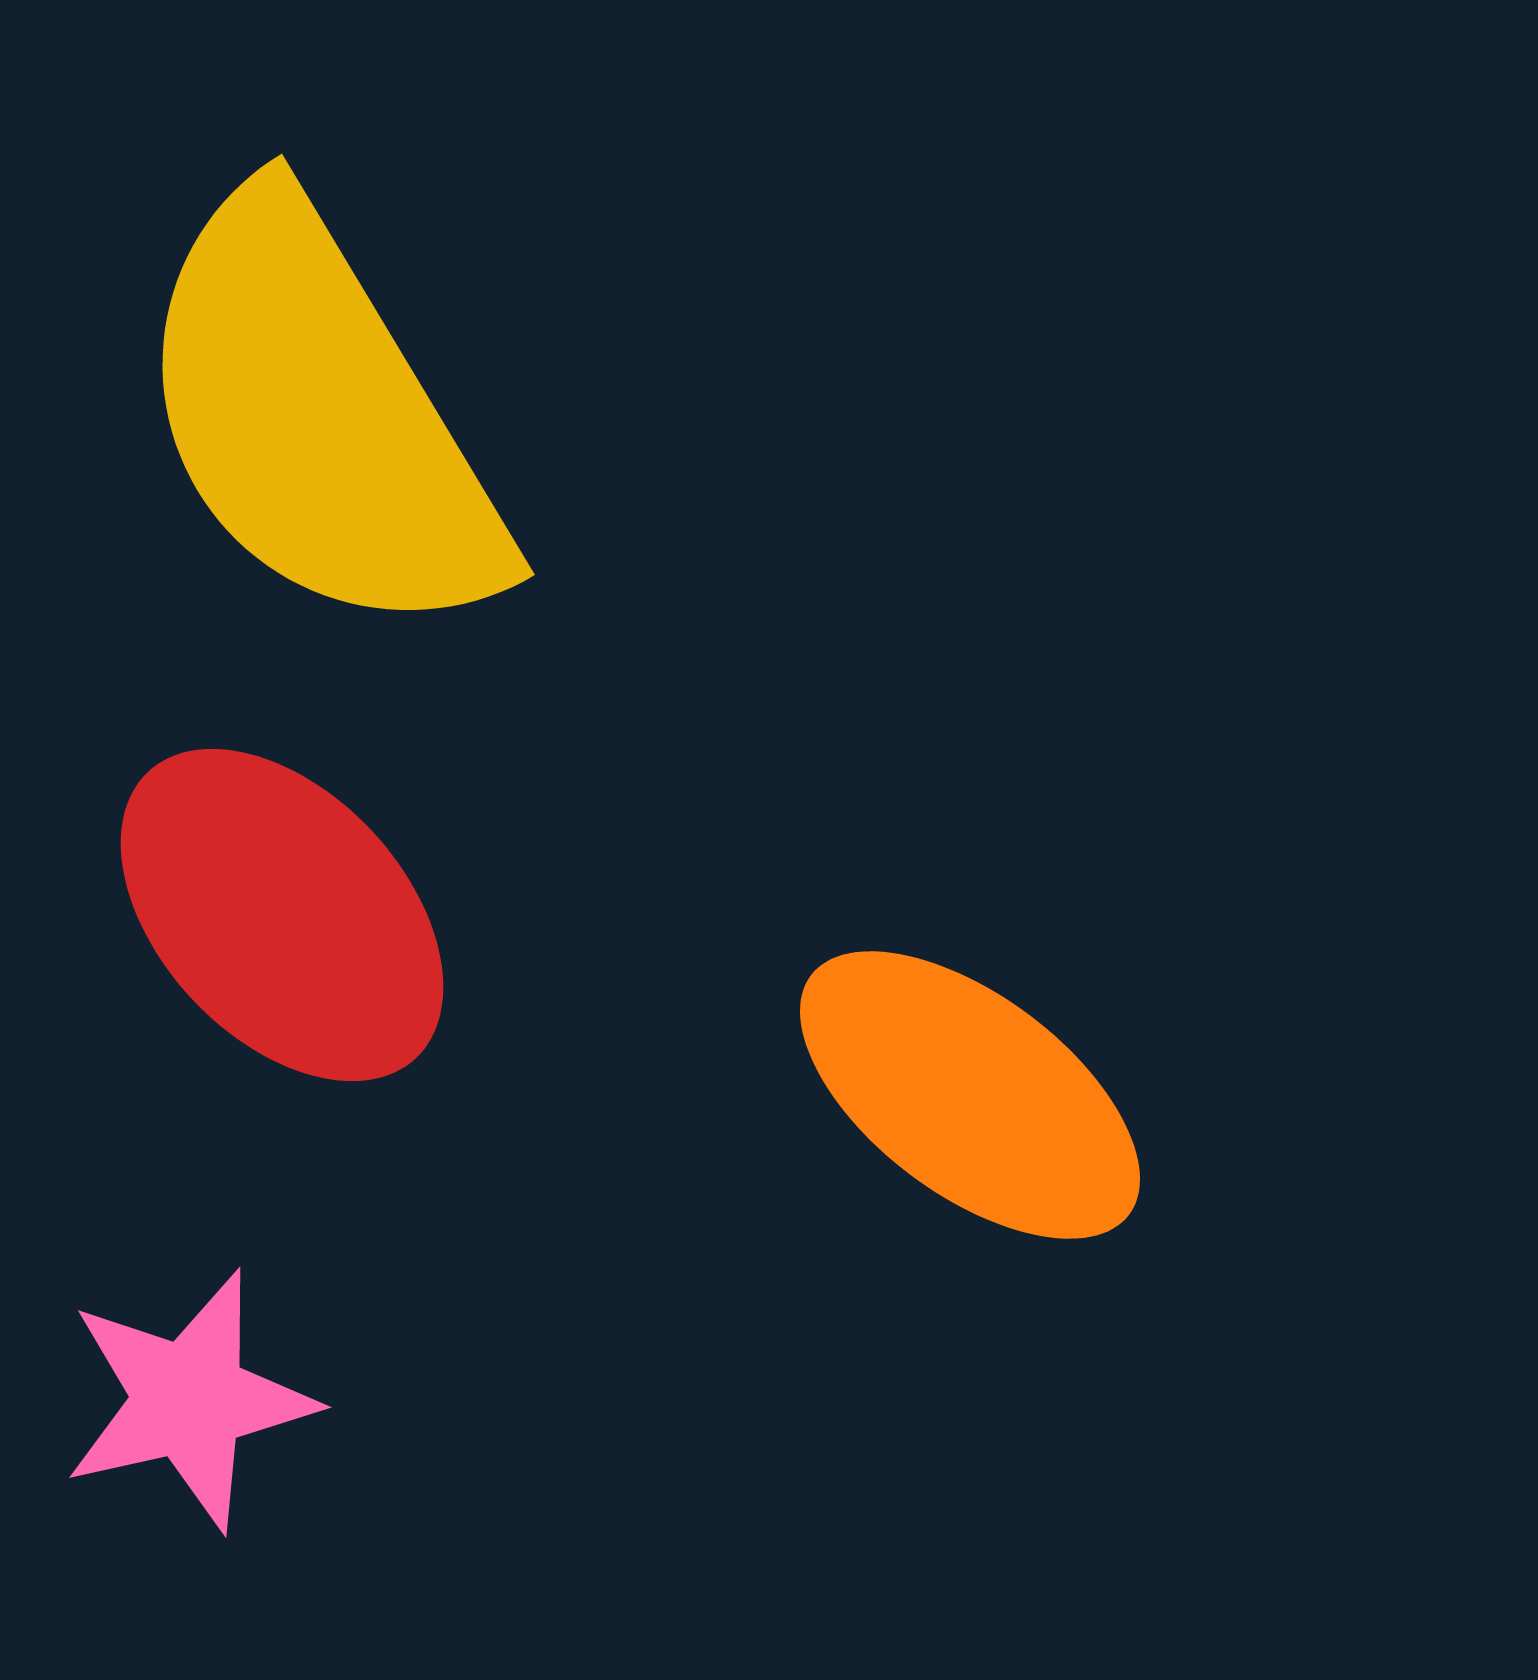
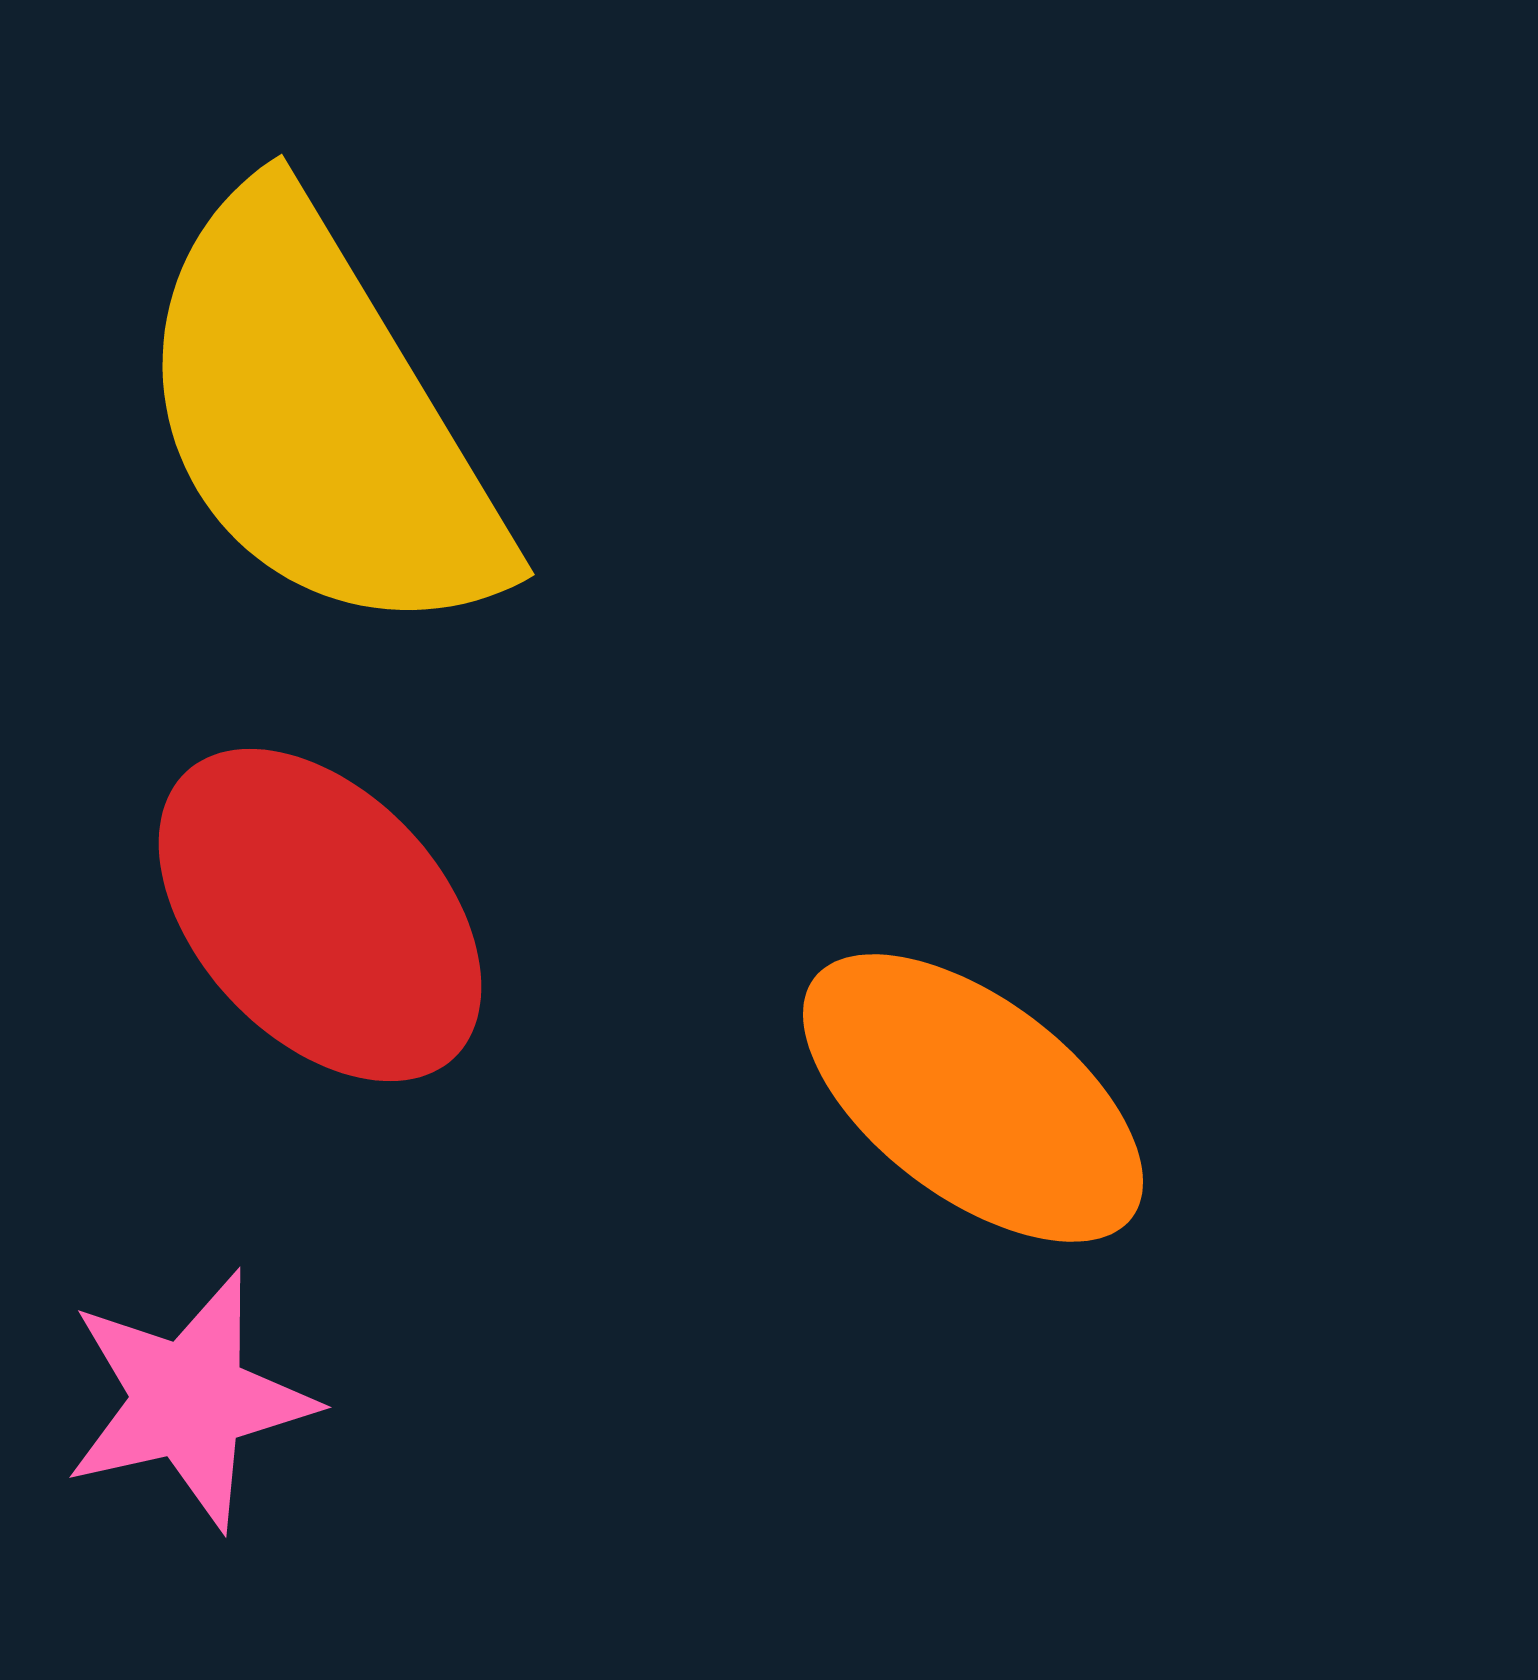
red ellipse: moved 38 px right
orange ellipse: moved 3 px right, 3 px down
